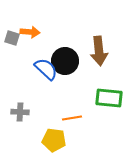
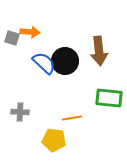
blue semicircle: moved 2 px left, 6 px up
